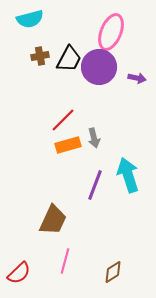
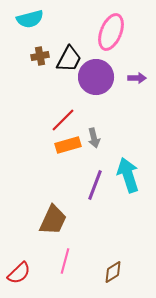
purple circle: moved 3 px left, 10 px down
purple arrow: rotated 12 degrees counterclockwise
